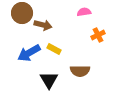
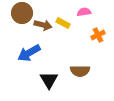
yellow rectangle: moved 9 px right, 26 px up
